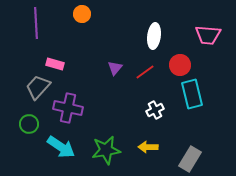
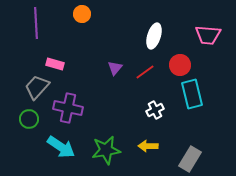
white ellipse: rotated 10 degrees clockwise
gray trapezoid: moved 1 px left
green circle: moved 5 px up
yellow arrow: moved 1 px up
